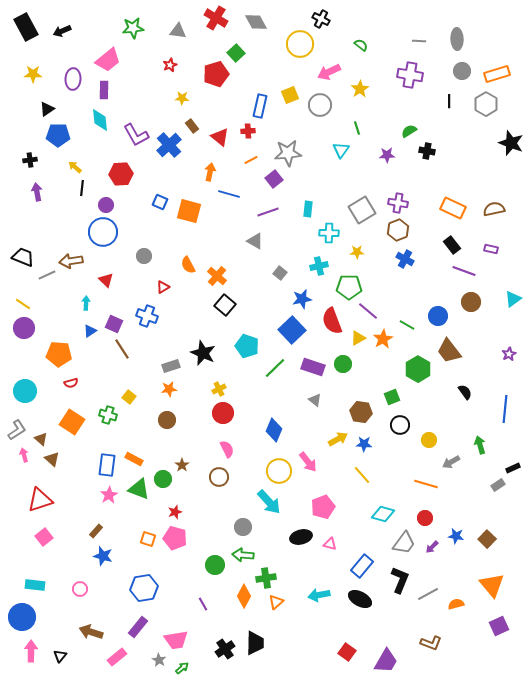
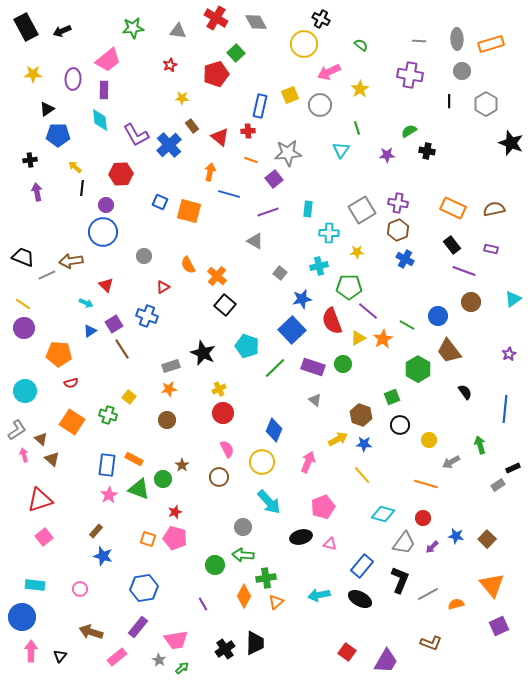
yellow circle at (300, 44): moved 4 px right
orange rectangle at (497, 74): moved 6 px left, 30 px up
orange line at (251, 160): rotated 48 degrees clockwise
red triangle at (106, 280): moved 5 px down
cyan arrow at (86, 303): rotated 112 degrees clockwise
purple square at (114, 324): rotated 36 degrees clockwise
brown hexagon at (361, 412): moved 3 px down; rotated 10 degrees clockwise
pink arrow at (308, 462): rotated 120 degrees counterclockwise
yellow circle at (279, 471): moved 17 px left, 9 px up
red circle at (425, 518): moved 2 px left
